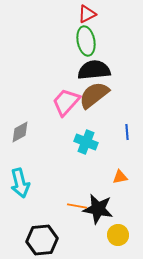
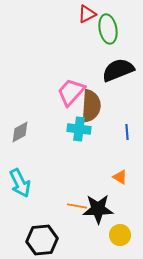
green ellipse: moved 22 px right, 12 px up
black semicircle: moved 24 px right; rotated 16 degrees counterclockwise
brown semicircle: moved 3 px left, 11 px down; rotated 132 degrees clockwise
pink trapezoid: moved 5 px right, 10 px up
cyan cross: moved 7 px left, 13 px up; rotated 15 degrees counterclockwise
orange triangle: rotated 42 degrees clockwise
cyan arrow: rotated 12 degrees counterclockwise
black star: rotated 12 degrees counterclockwise
yellow circle: moved 2 px right
